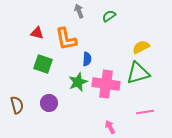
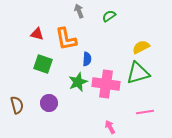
red triangle: moved 1 px down
